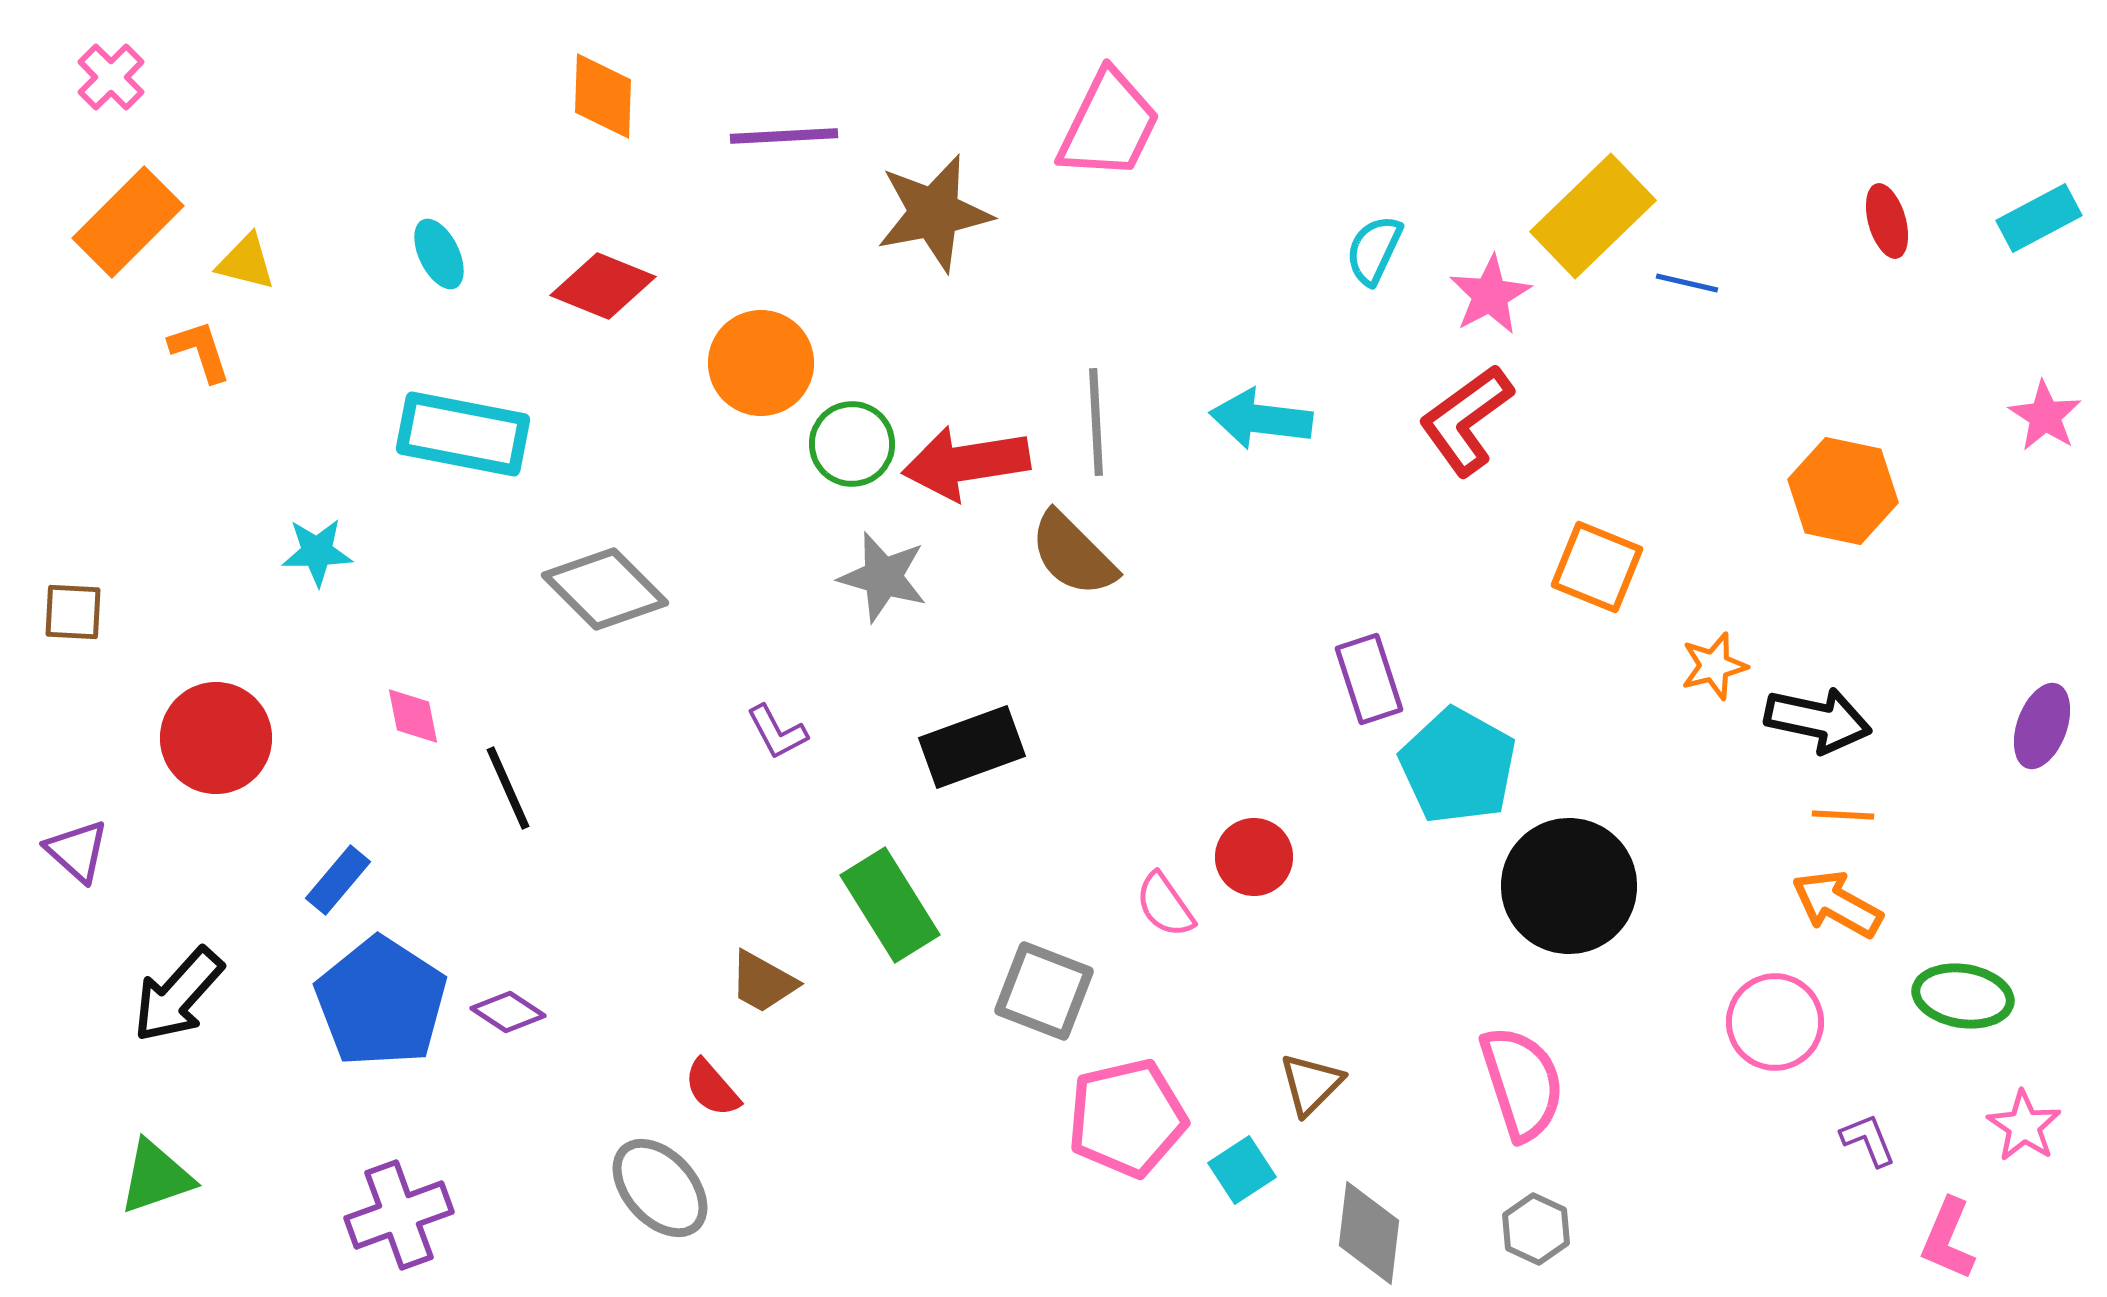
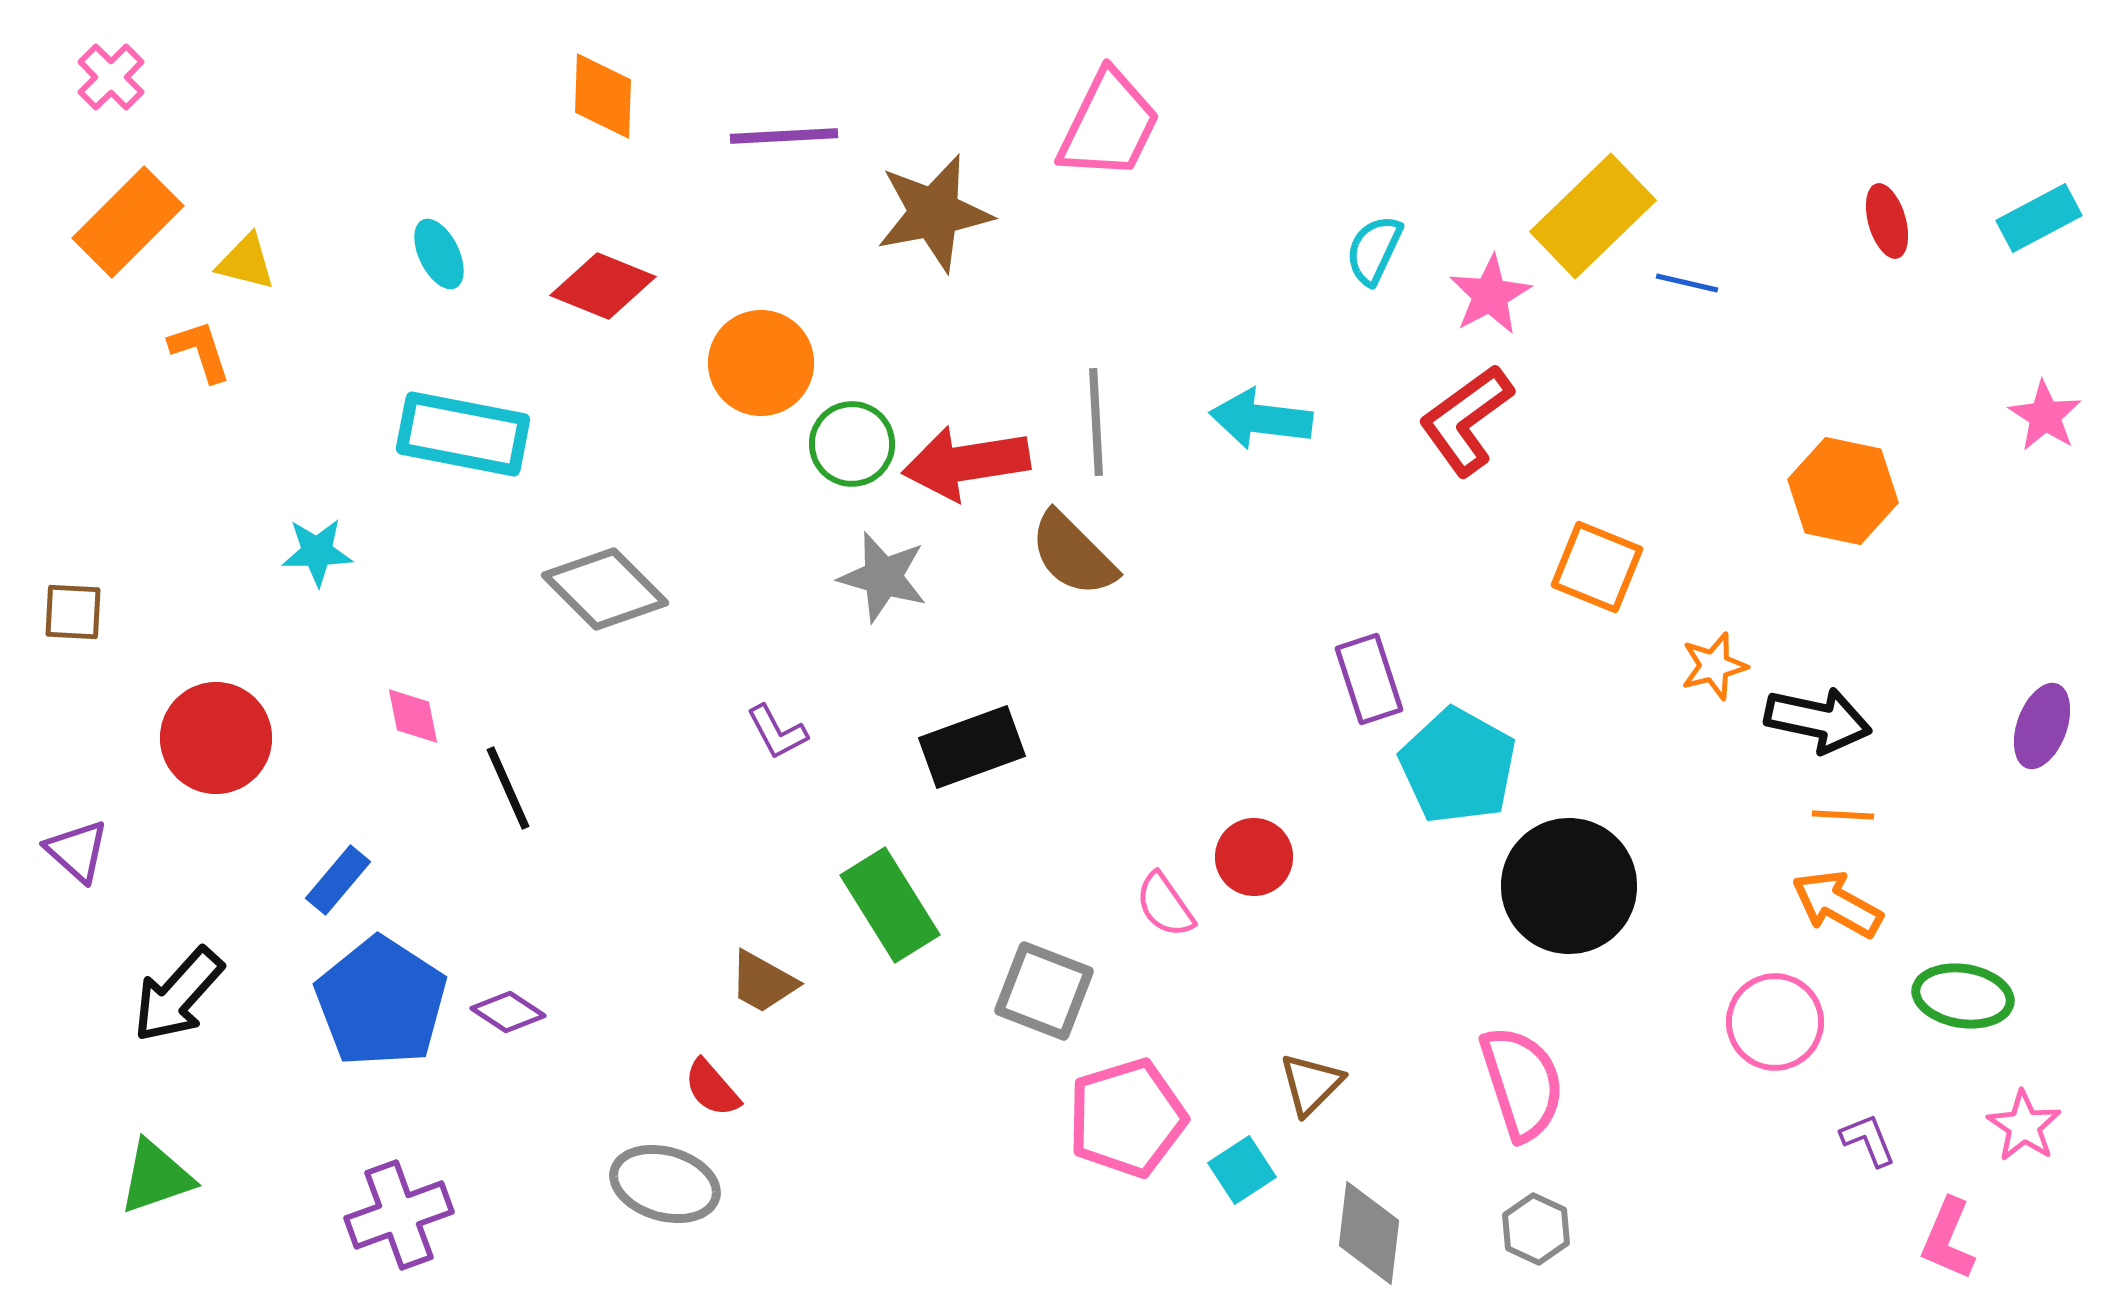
pink pentagon at (1127, 1118): rotated 4 degrees counterclockwise
gray ellipse at (660, 1188): moved 5 px right, 4 px up; rotated 32 degrees counterclockwise
